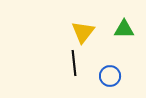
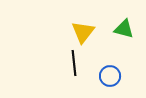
green triangle: rotated 15 degrees clockwise
